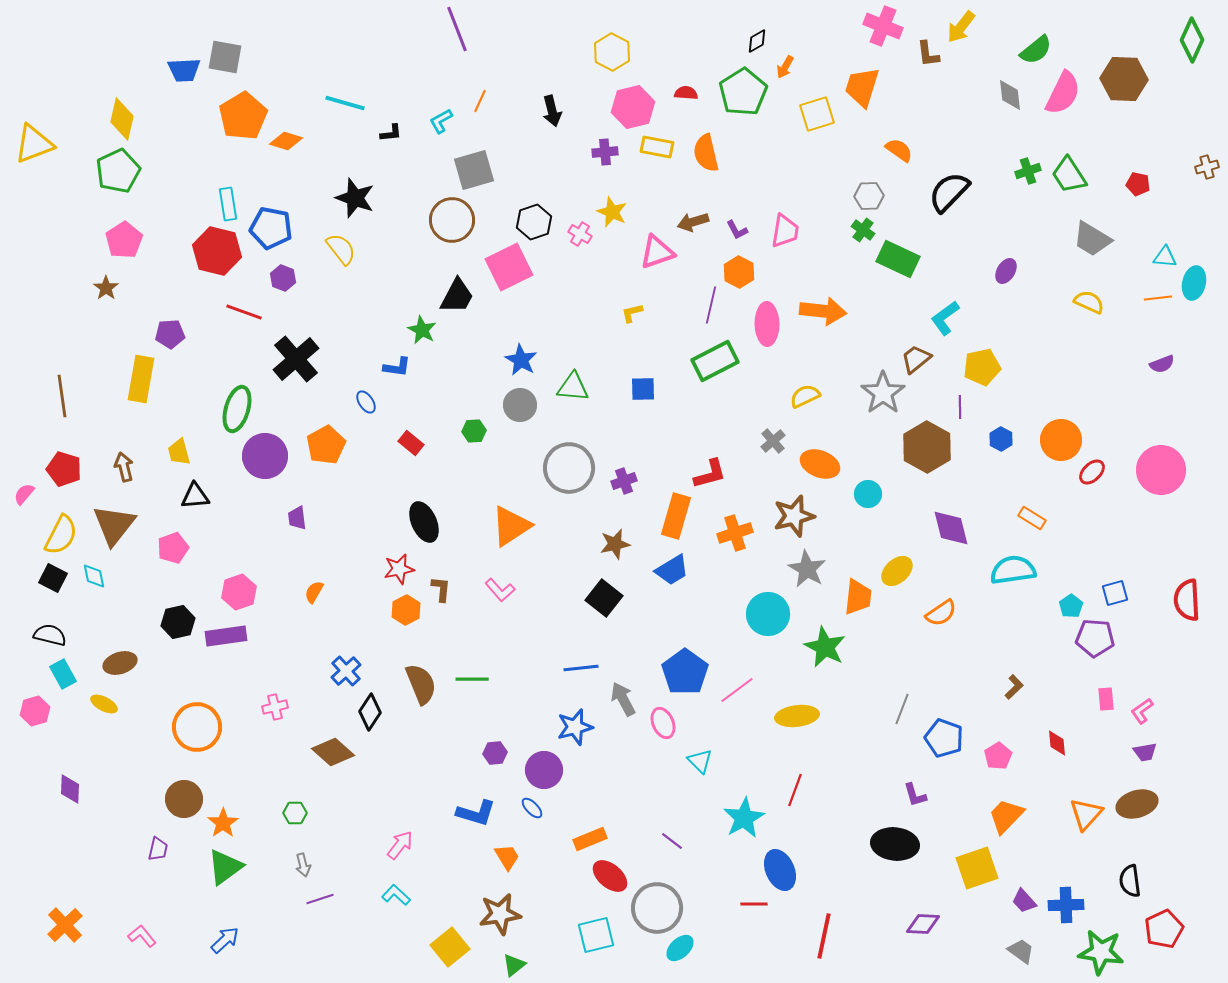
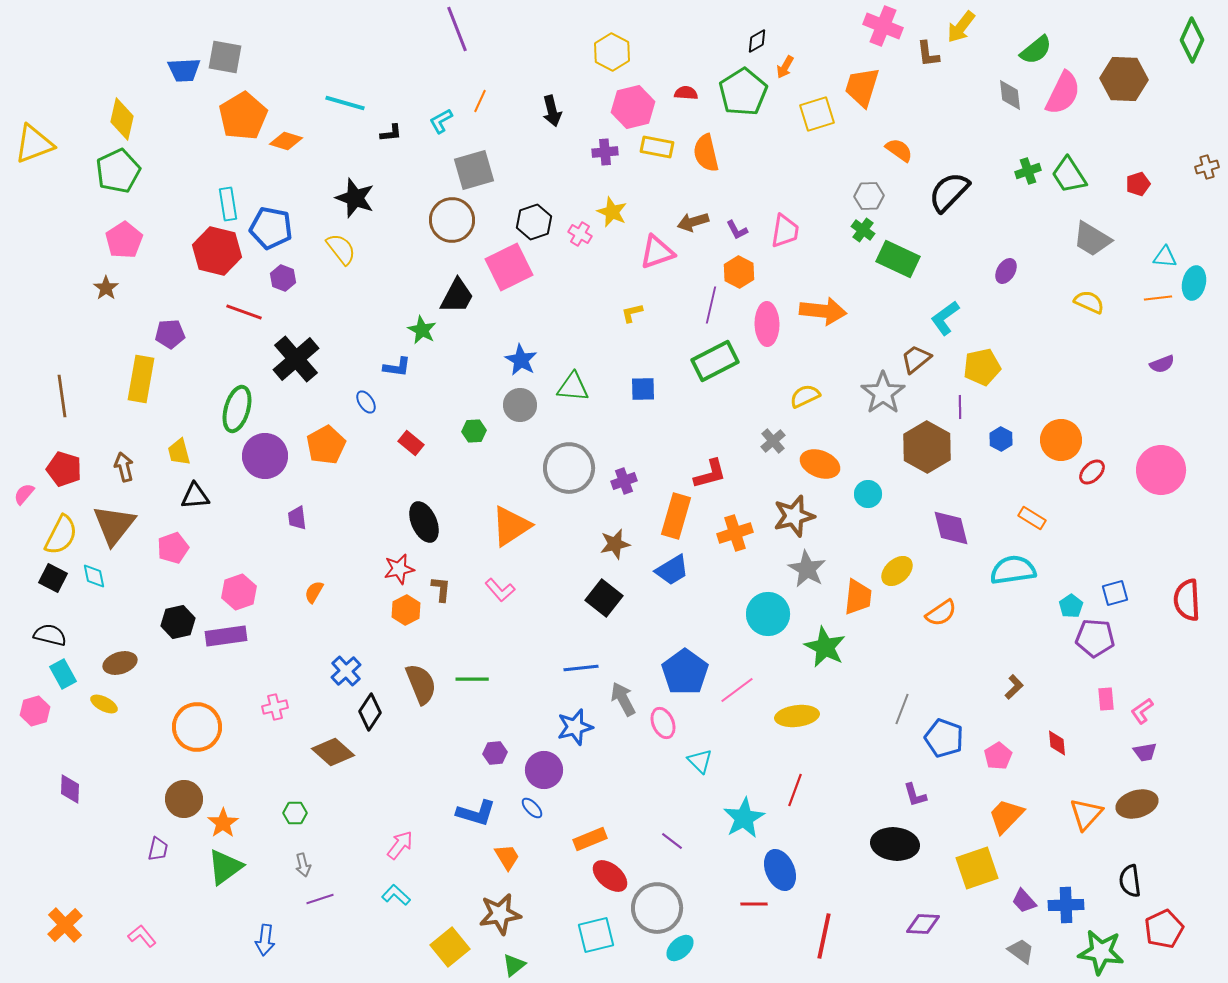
red pentagon at (1138, 184): rotated 30 degrees counterclockwise
blue arrow at (225, 940): moved 40 px right; rotated 140 degrees clockwise
